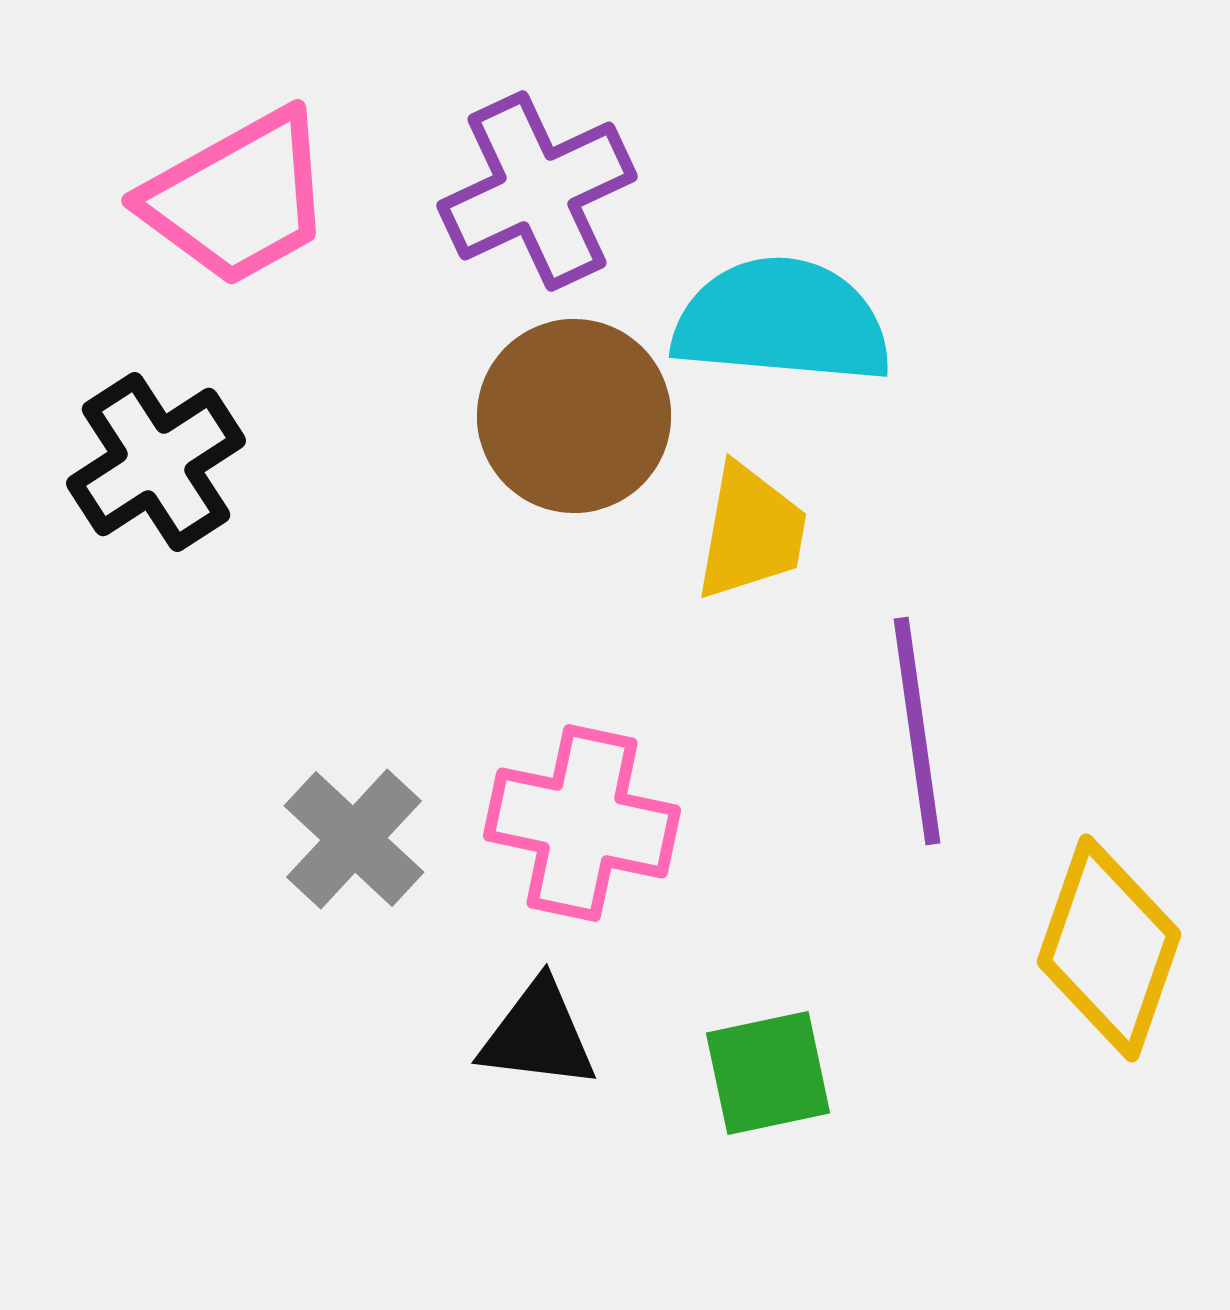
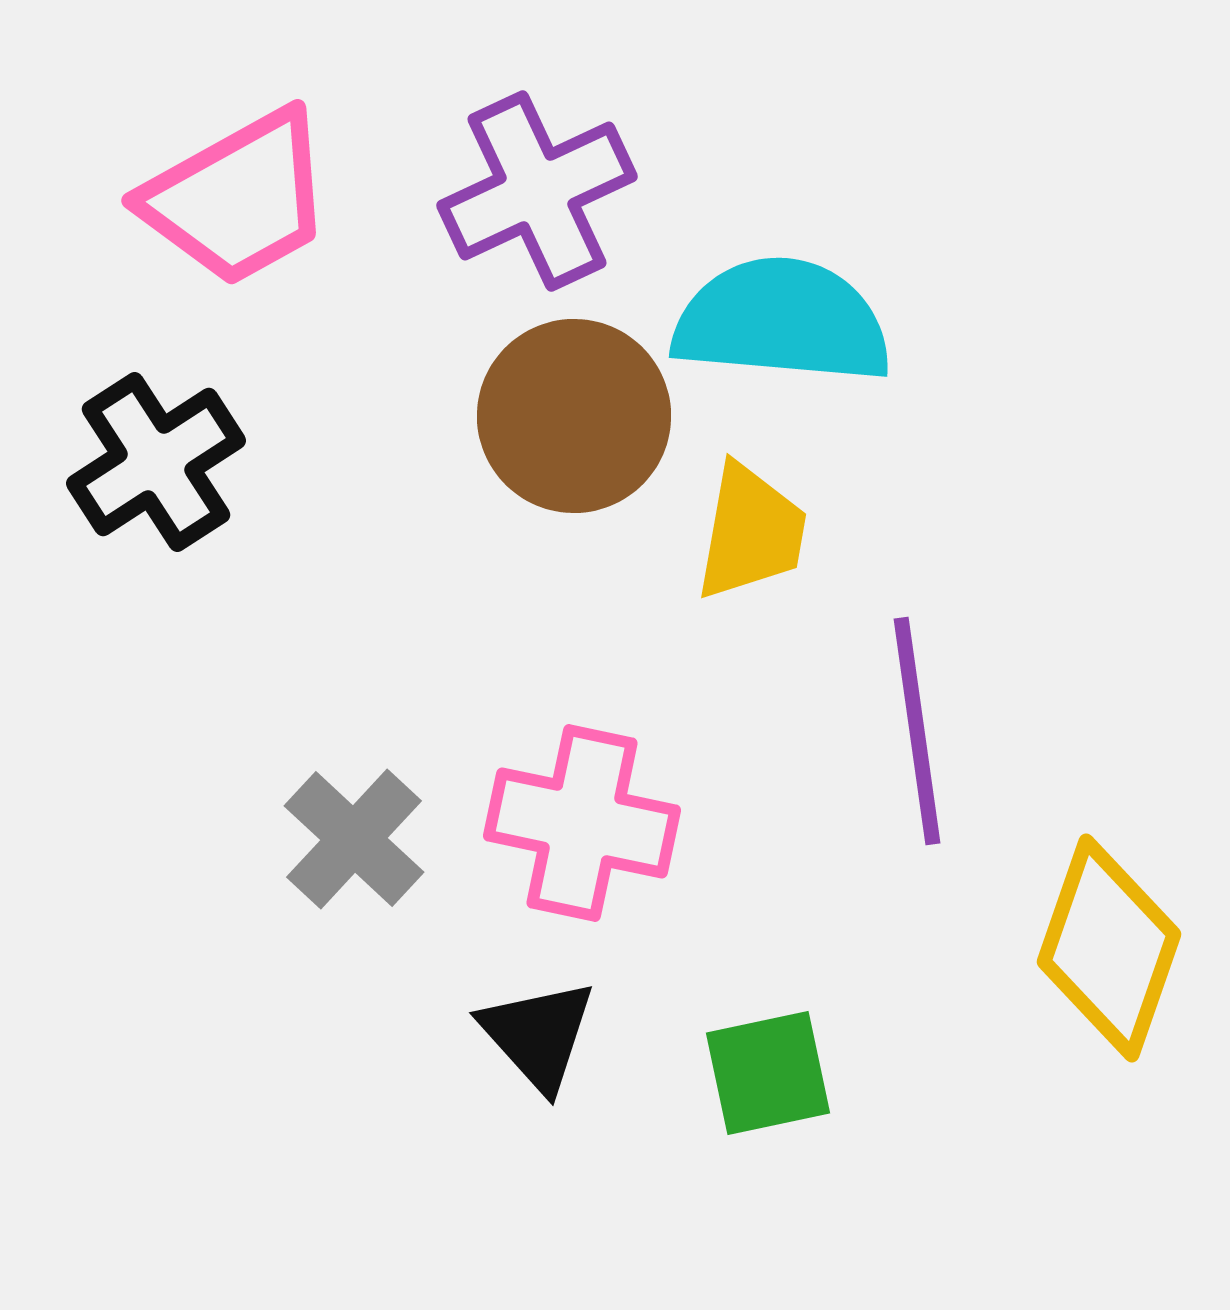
black triangle: rotated 41 degrees clockwise
